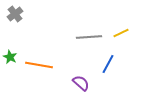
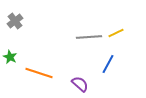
gray cross: moved 7 px down
yellow line: moved 5 px left
orange line: moved 8 px down; rotated 8 degrees clockwise
purple semicircle: moved 1 px left, 1 px down
